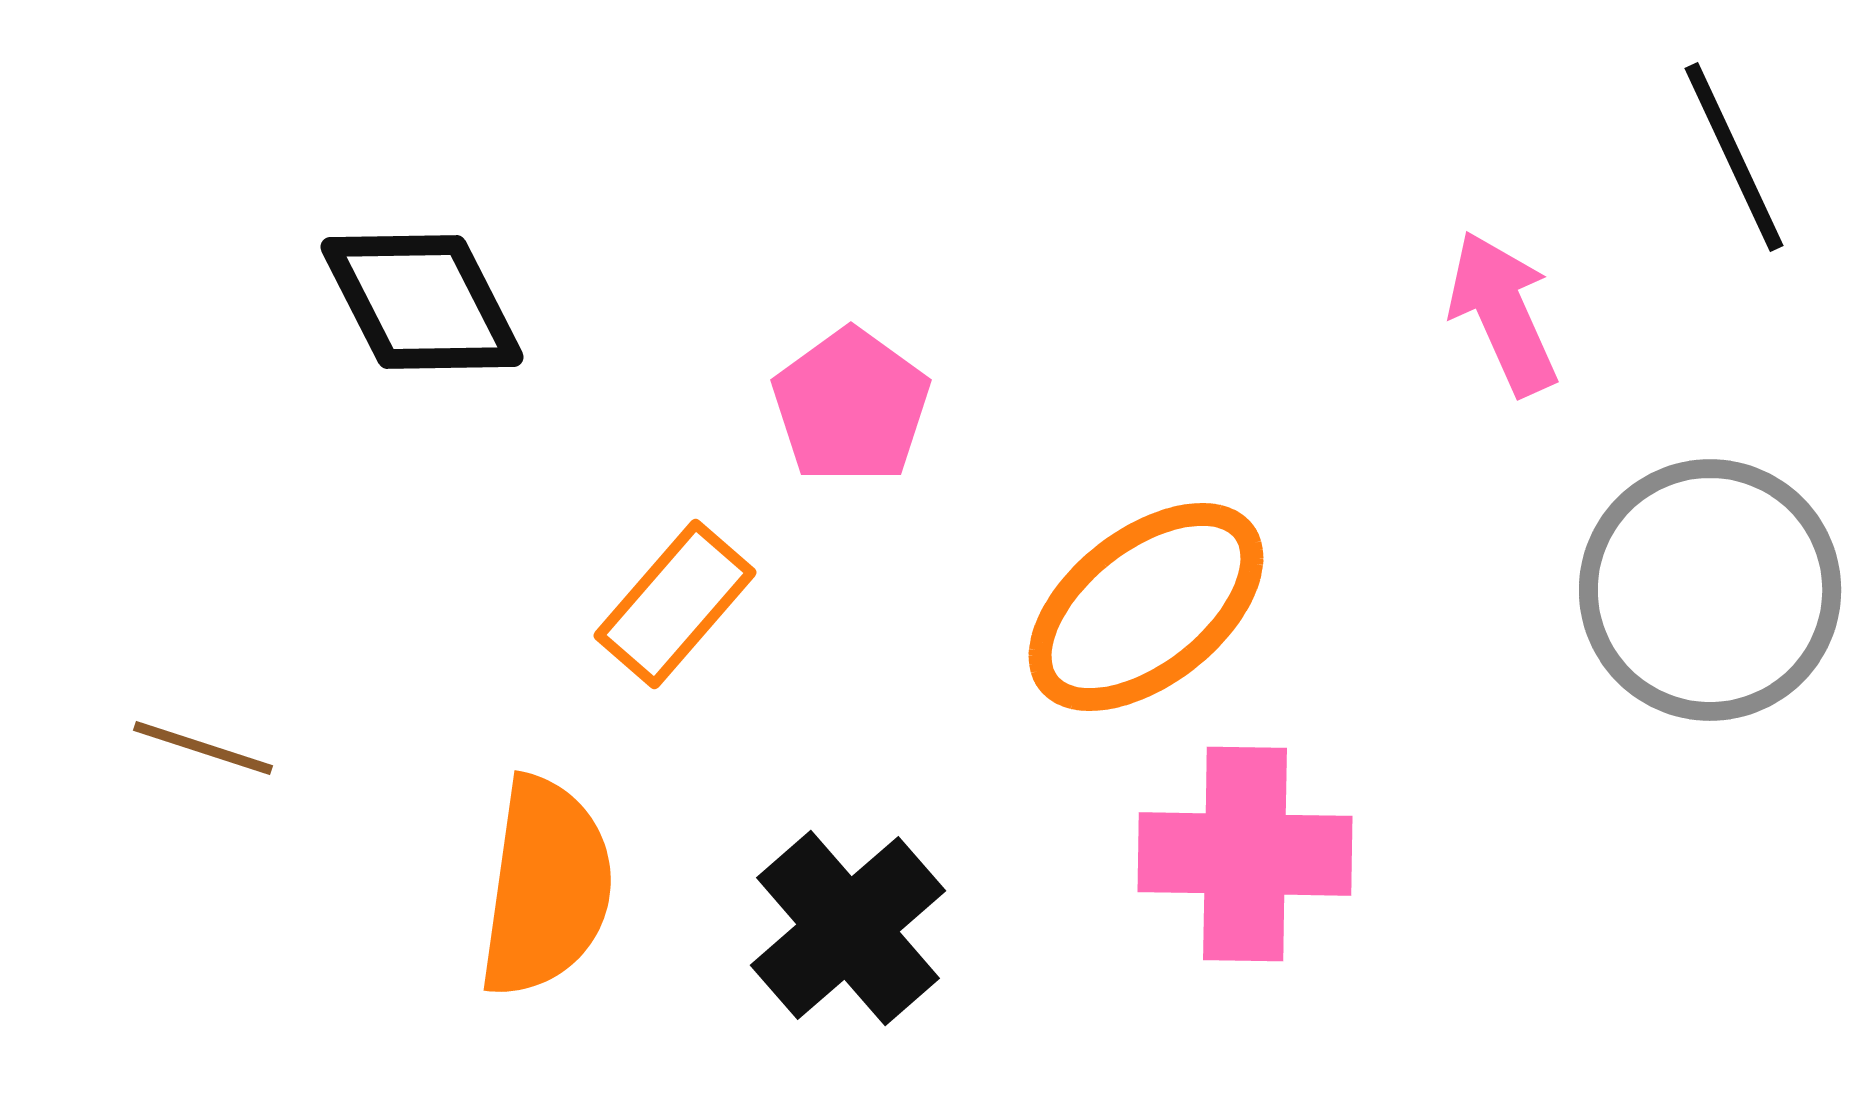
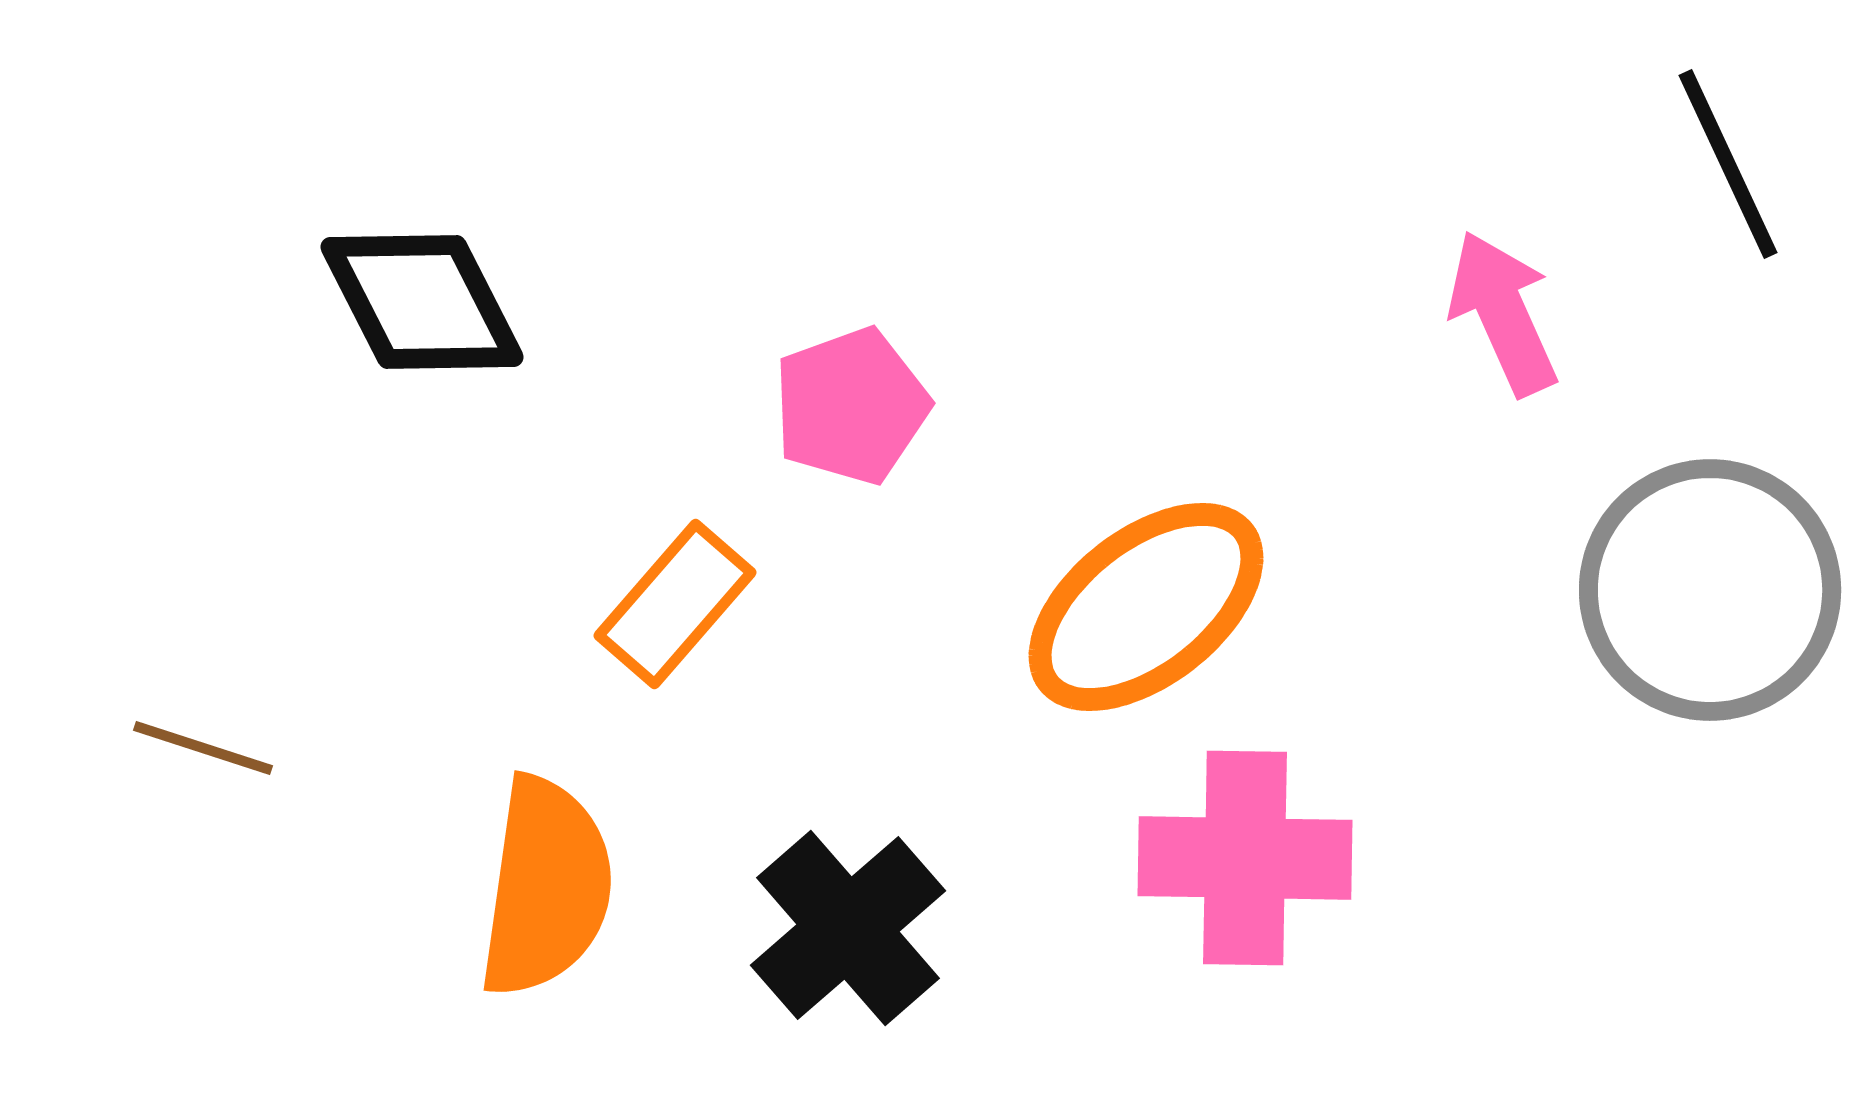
black line: moved 6 px left, 7 px down
pink pentagon: rotated 16 degrees clockwise
pink cross: moved 4 px down
